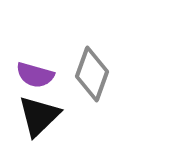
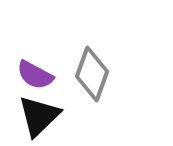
purple semicircle: rotated 12 degrees clockwise
